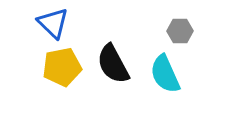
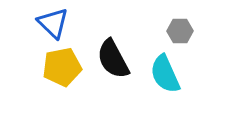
black semicircle: moved 5 px up
